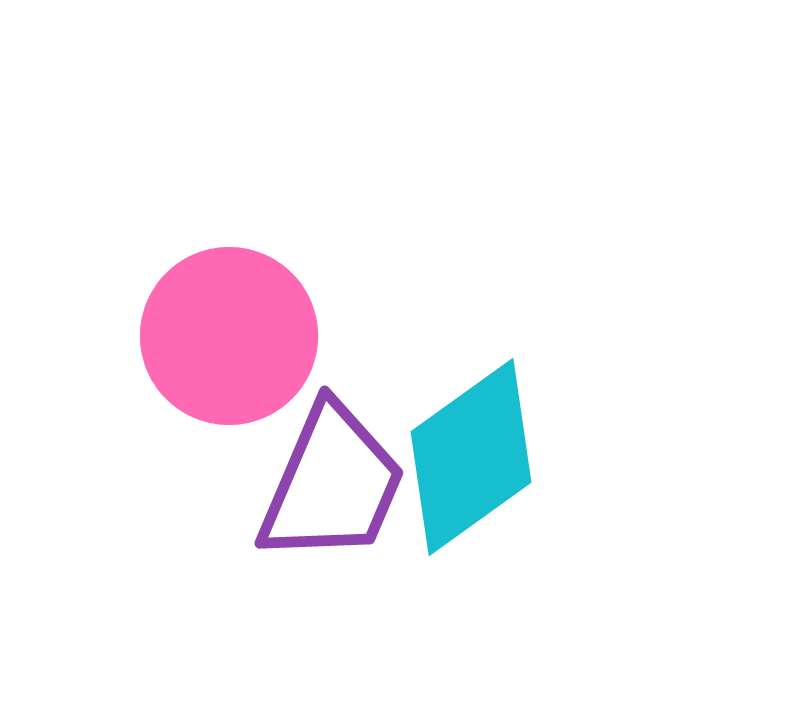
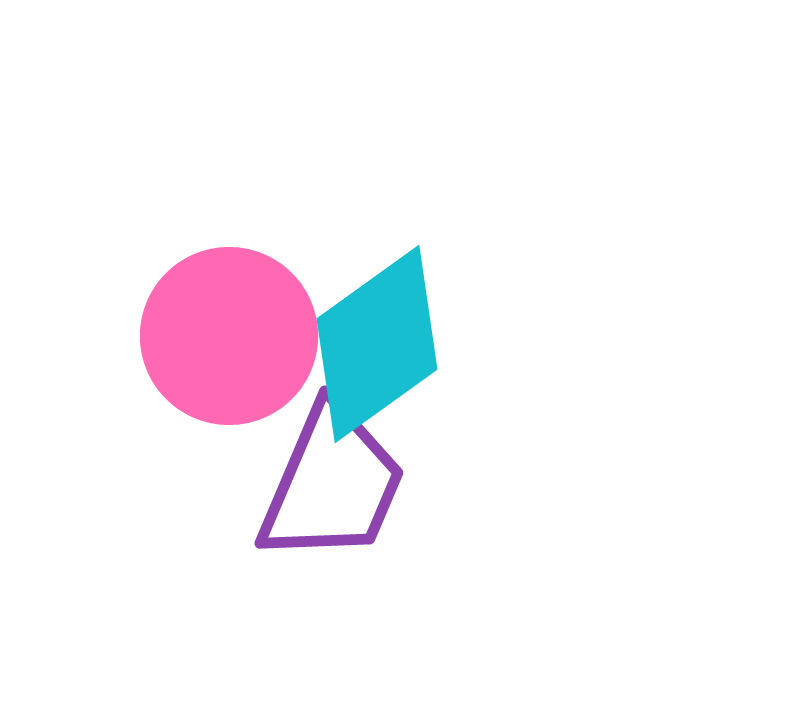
cyan diamond: moved 94 px left, 113 px up
